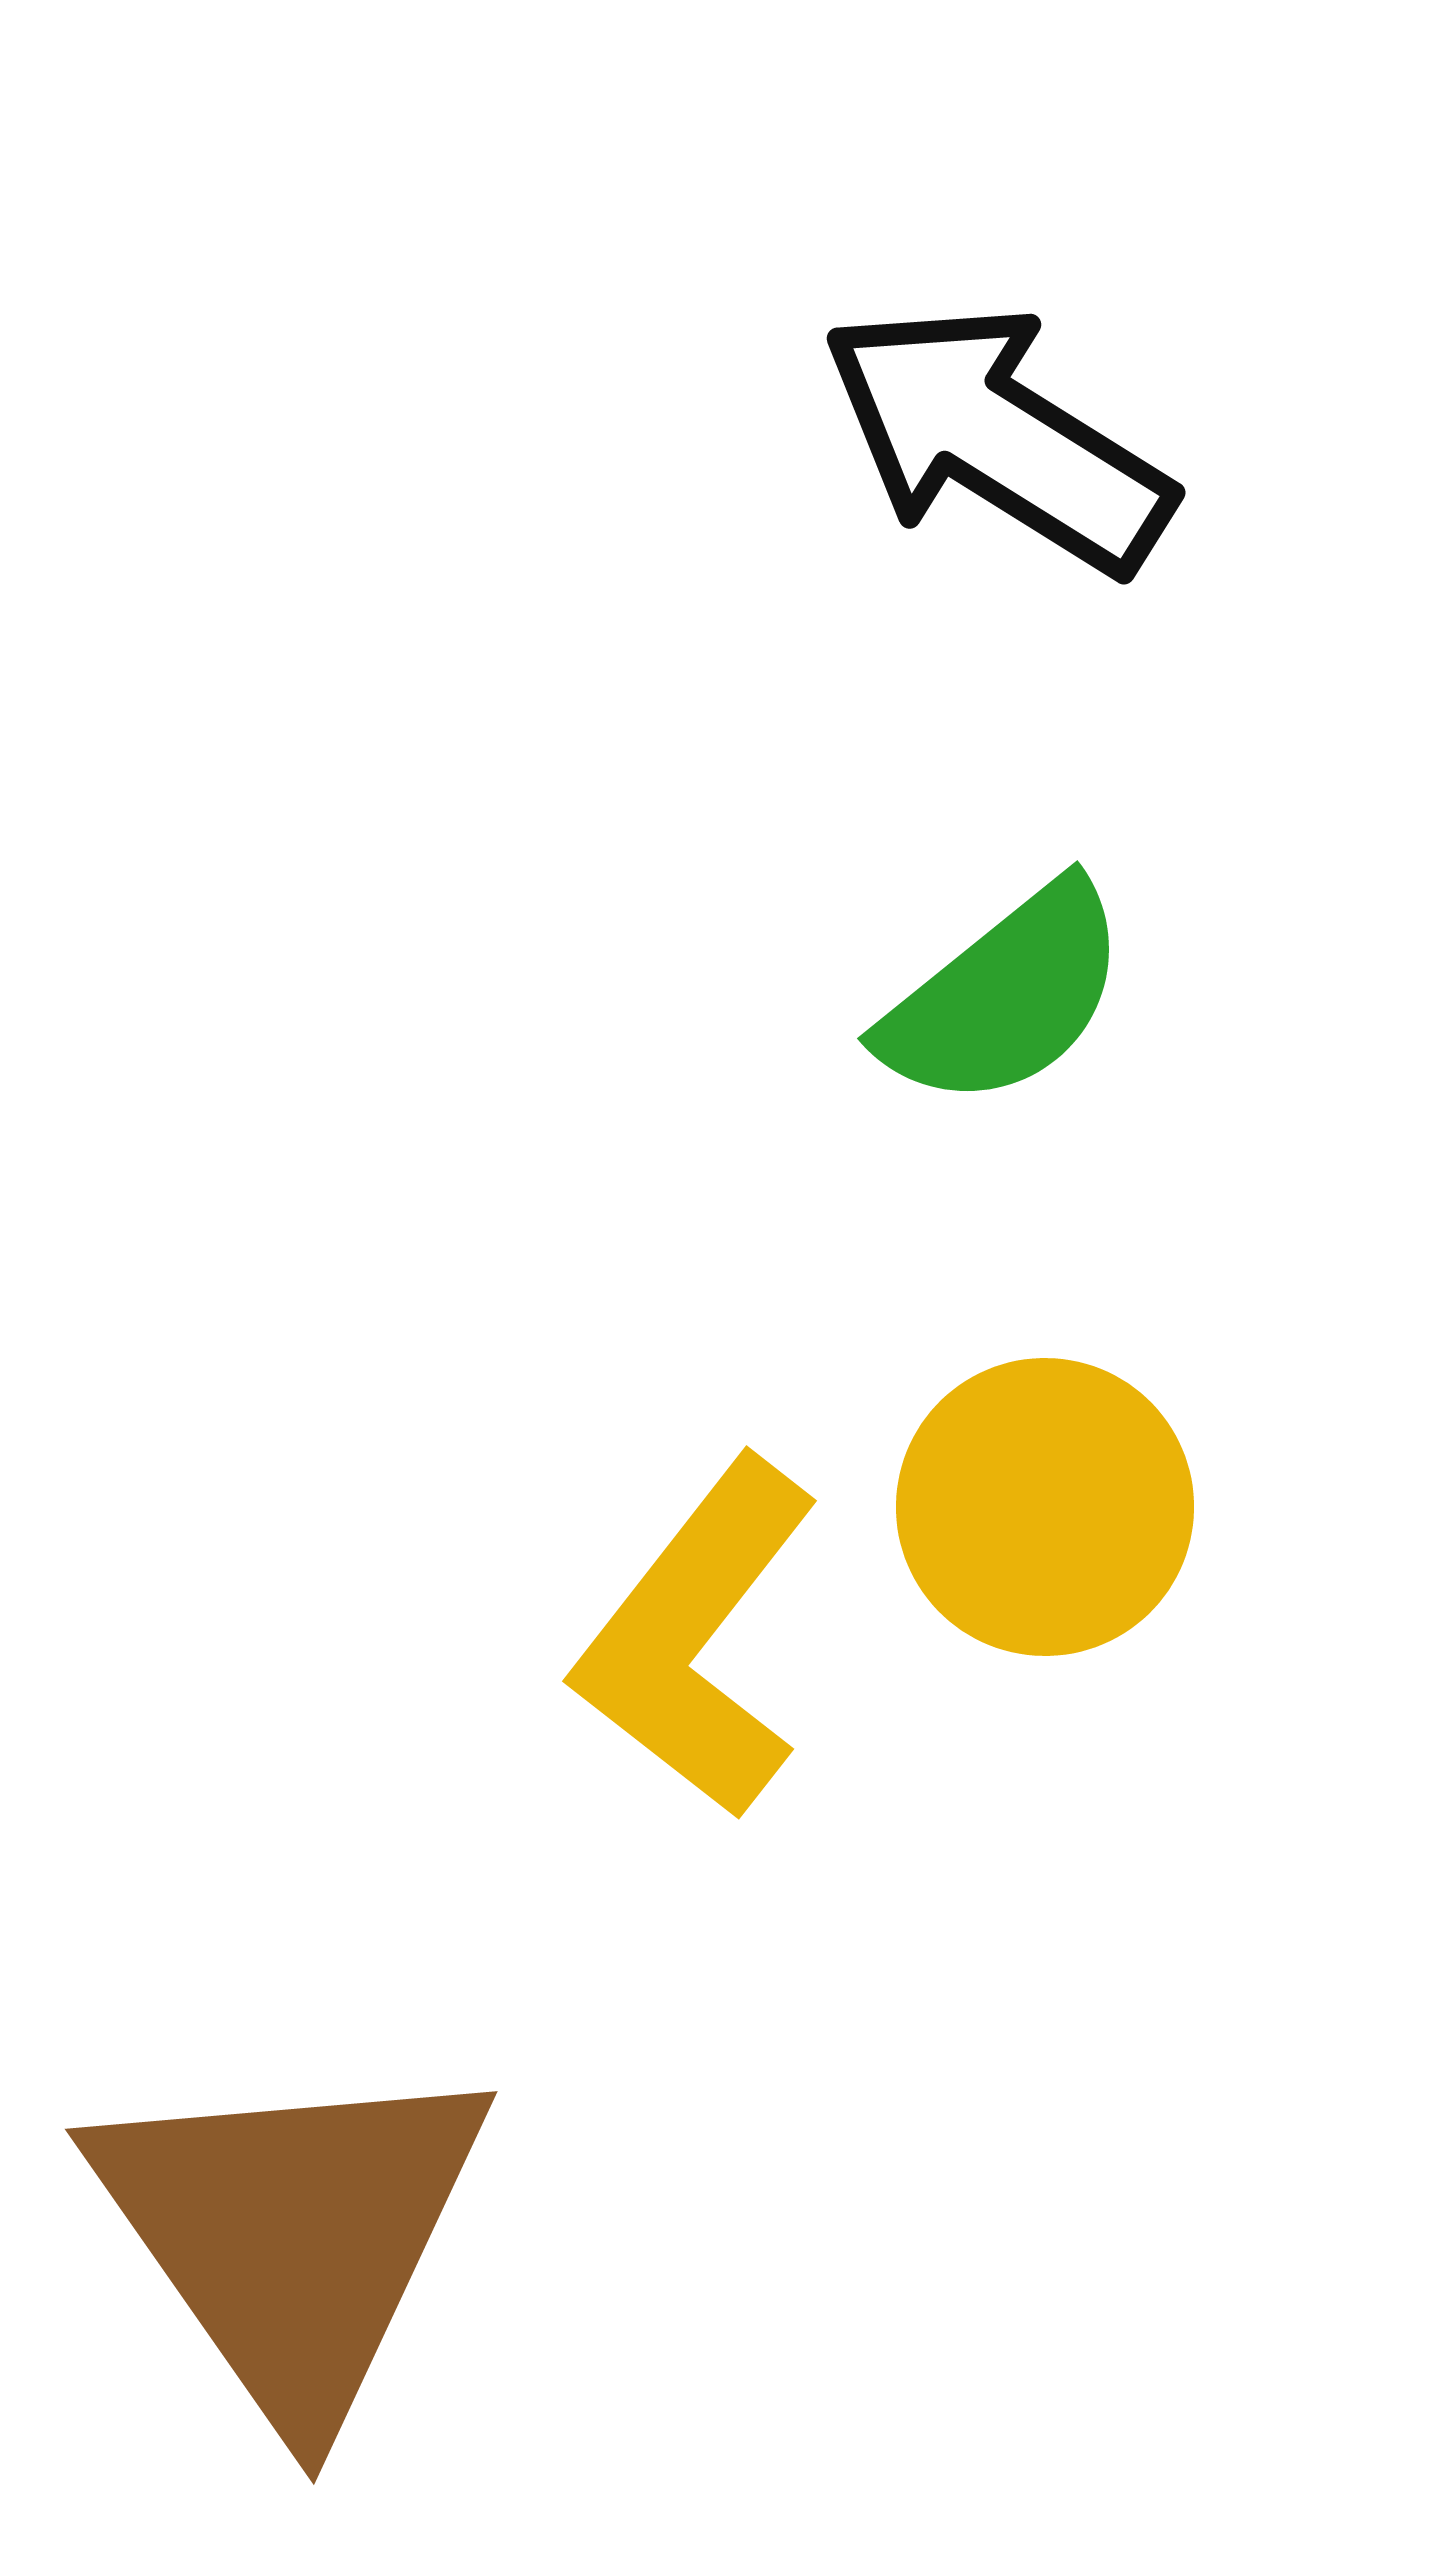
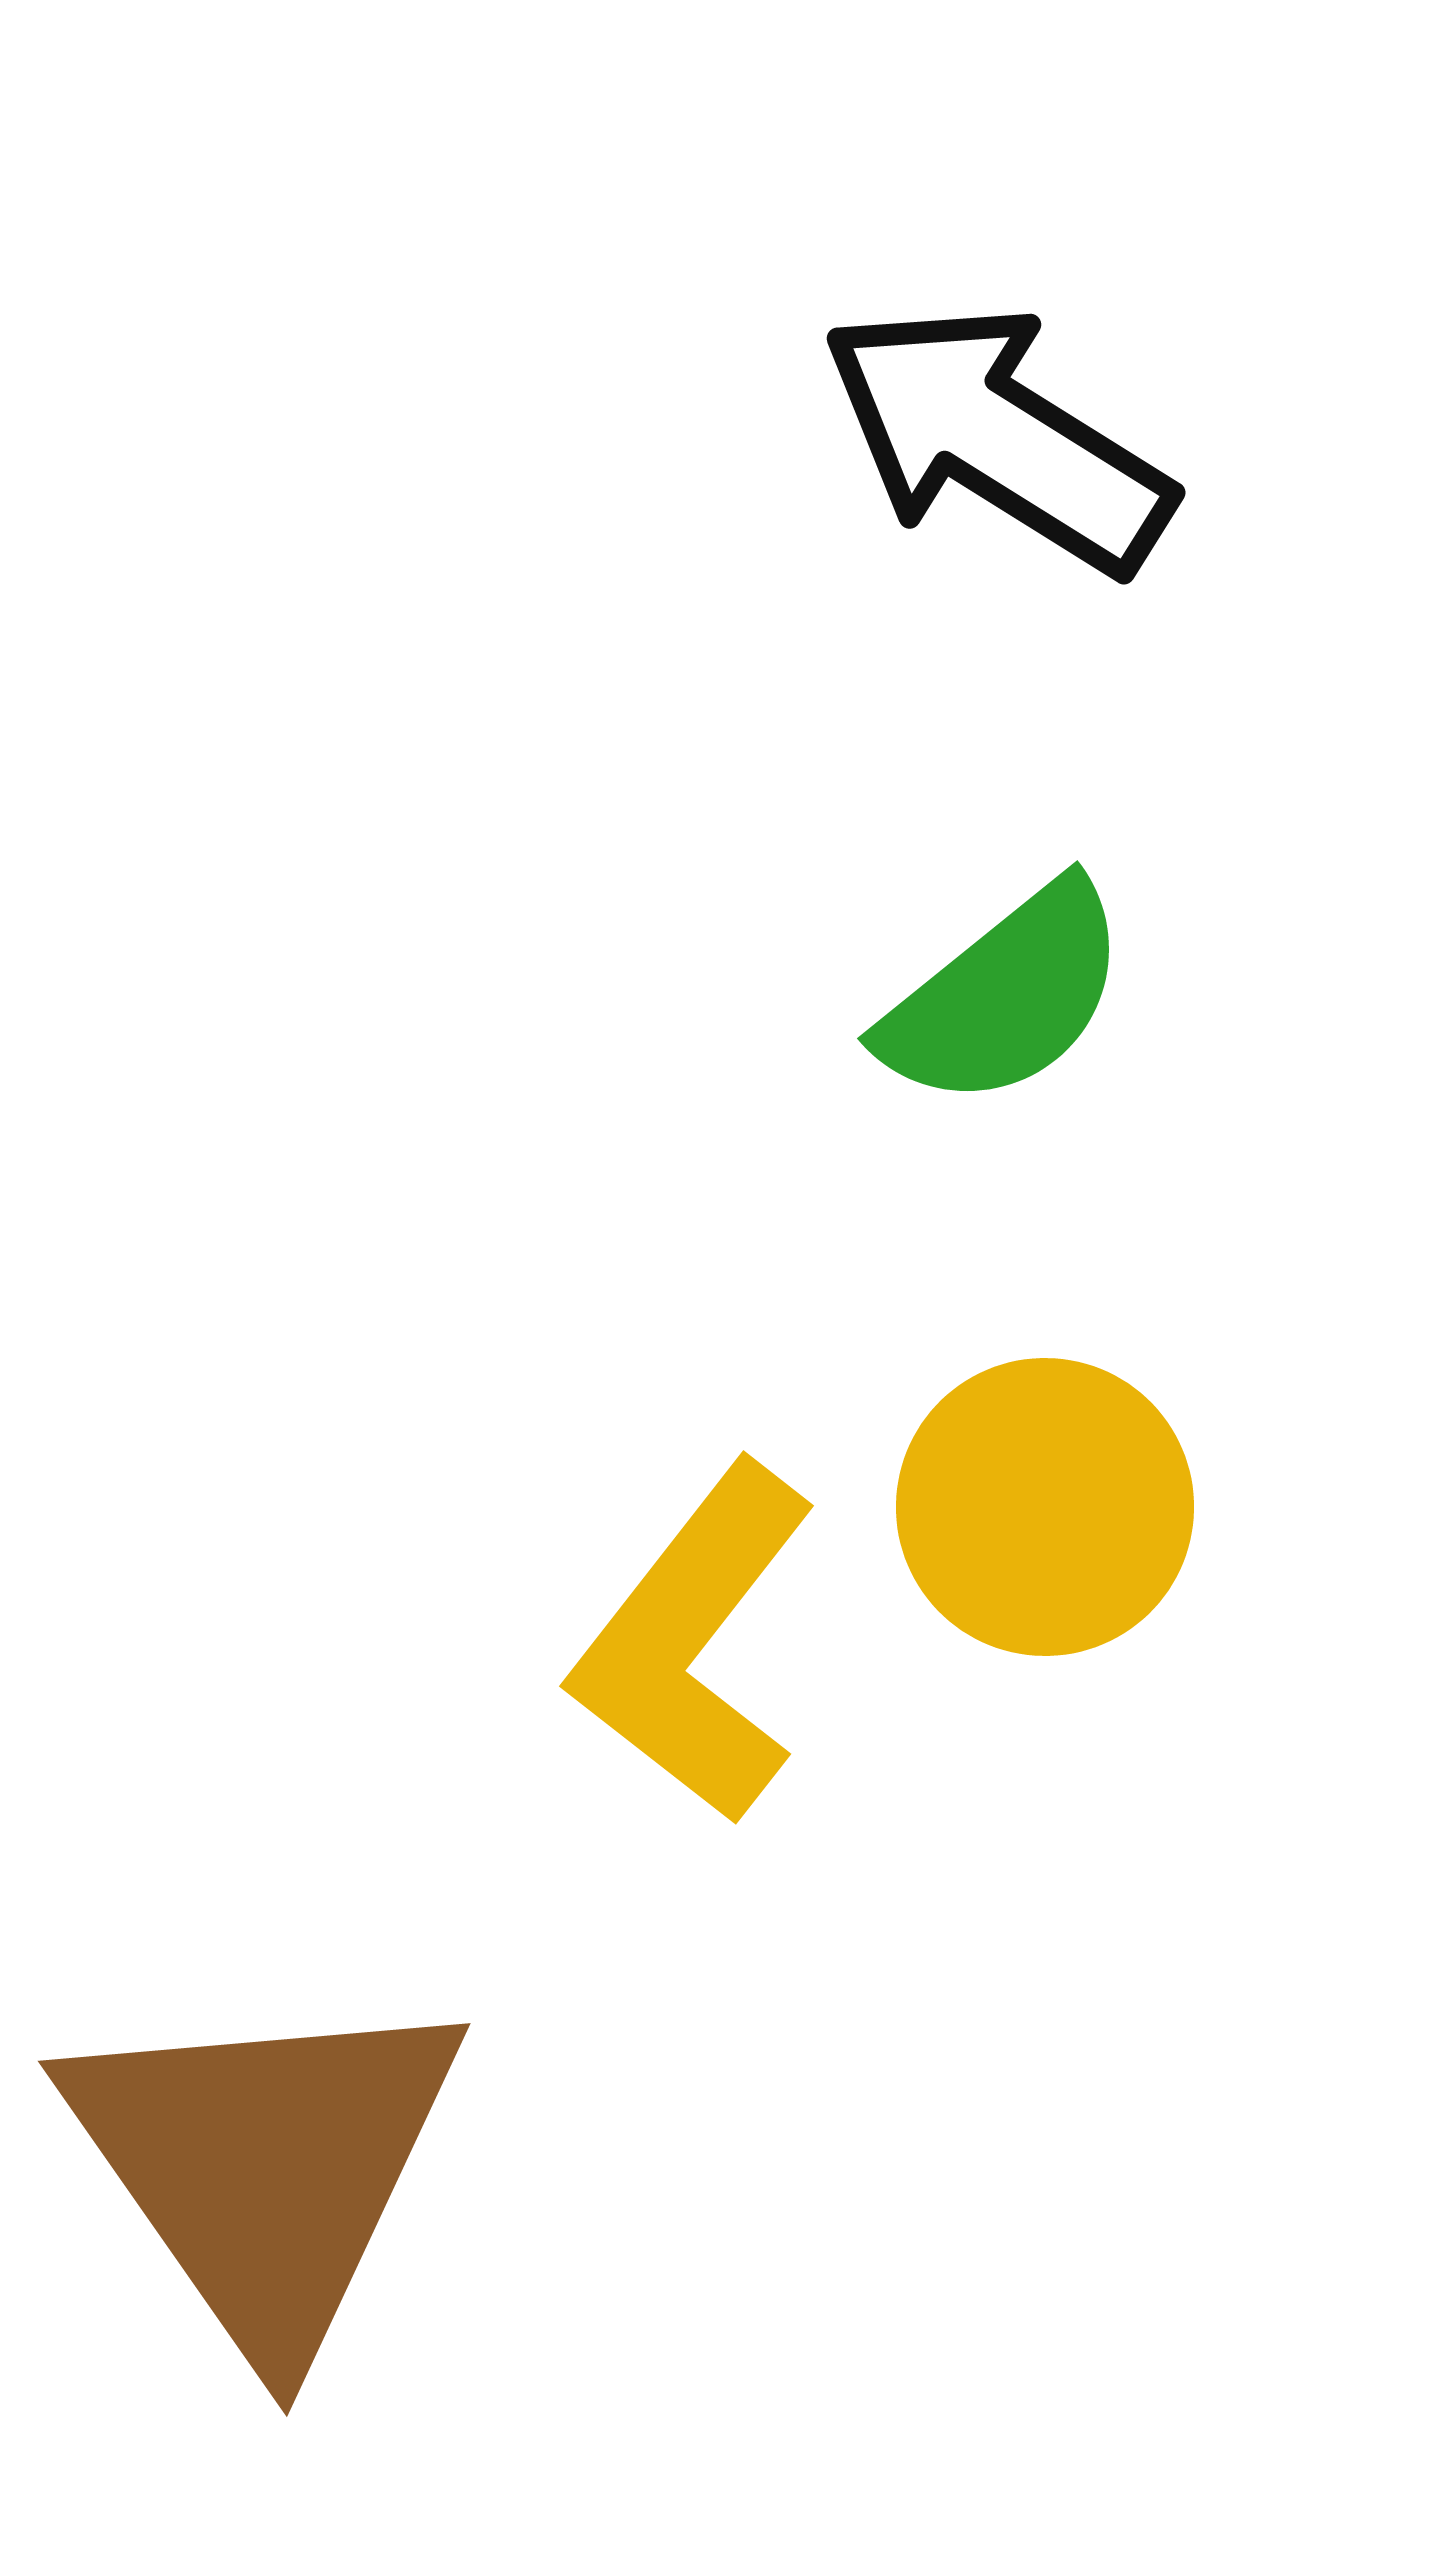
yellow L-shape: moved 3 px left, 5 px down
brown triangle: moved 27 px left, 68 px up
